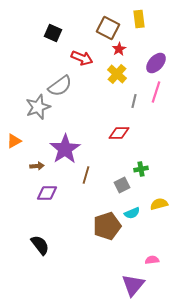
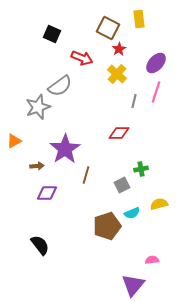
black square: moved 1 px left, 1 px down
